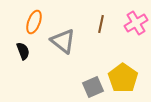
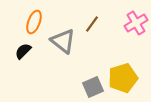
brown line: moved 9 px left; rotated 24 degrees clockwise
black semicircle: rotated 114 degrees counterclockwise
yellow pentagon: rotated 20 degrees clockwise
